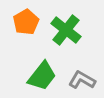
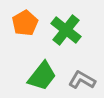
orange pentagon: moved 1 px left, 1 px down
